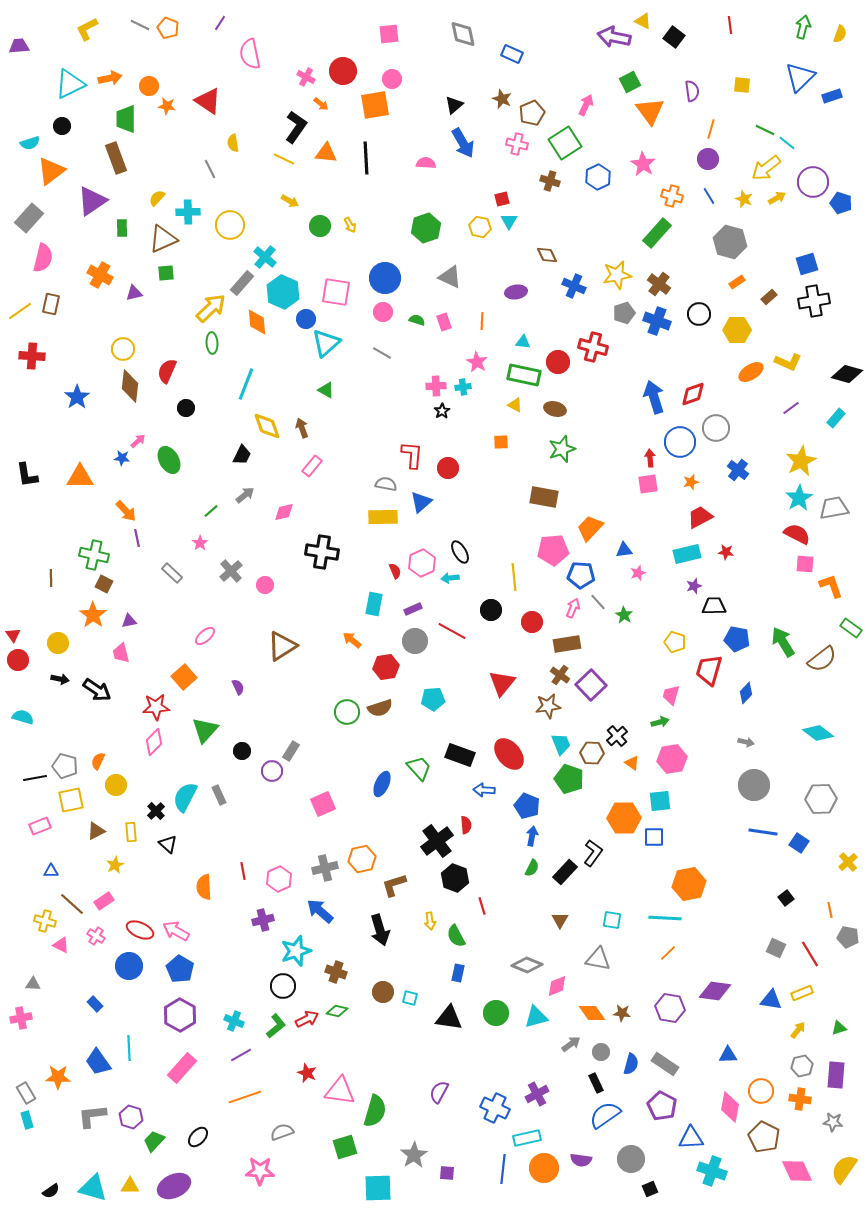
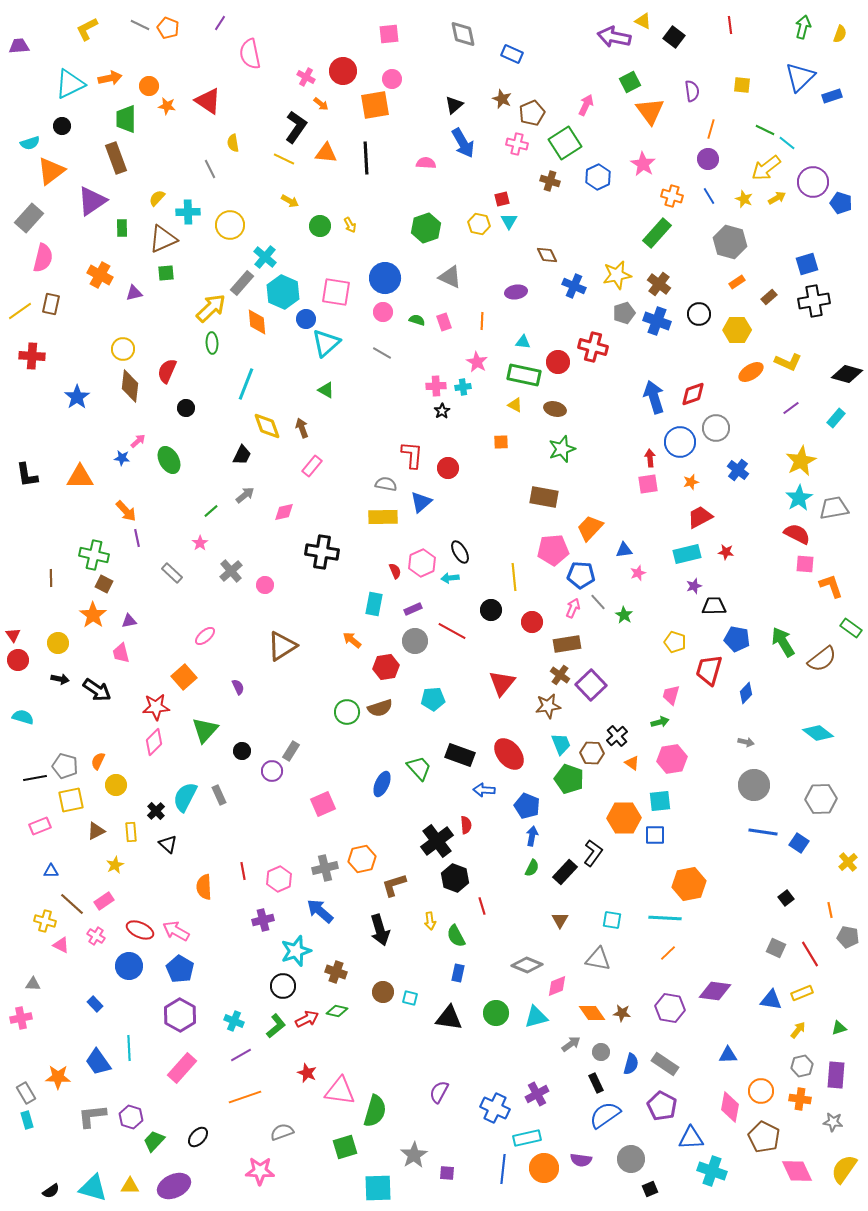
yellow hexagon at (480, 227): moved 1 px left, 3 px up
blue square at (654, 837): moved 1 px right, 2 px up
